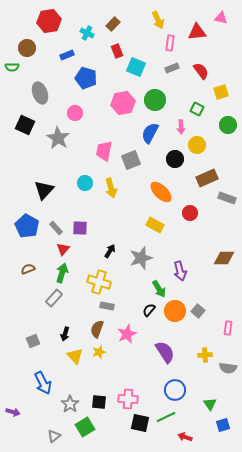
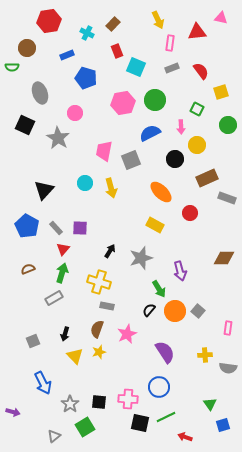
blue semicircle at (150, 133): rotated 35 degrees clockwise
gray rectangle at (54, 298): rotated 18 degrees clockwise
blue circle at (175, 390): moved 16 px left, 3 px up
